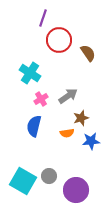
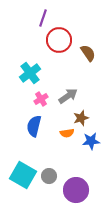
cyan cross: rotated 20 degrees clockwise
cyan square: moved 6 px up
